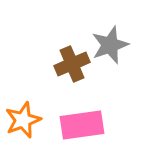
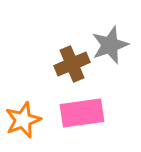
pink rectangle: moved 12 px up
